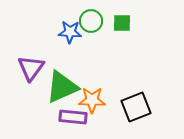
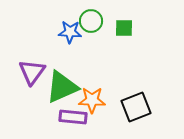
green square: moved 2 px right, 5 px down
purple triangle: moved 1 px right, 4 px down
